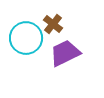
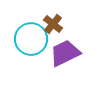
cyan circle: moved 5 px right, 1 px down
